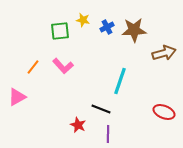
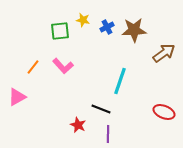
brown arrow: rotated 20 degrees counterclockwise
